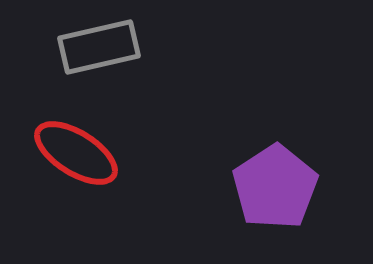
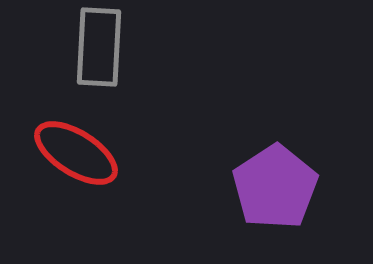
gray rectangle: rotated 74 degrees counterclockwise
